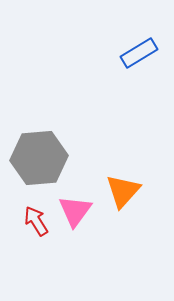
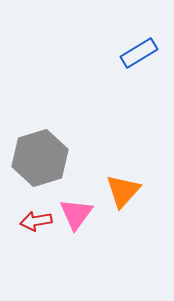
gray hexagon: moved 1 px right; rotated 12 degrees counterclockwise
pink triangle: moved 1 px right, 3 px down
red arrow: rotated 68 degrees counterclockwise
